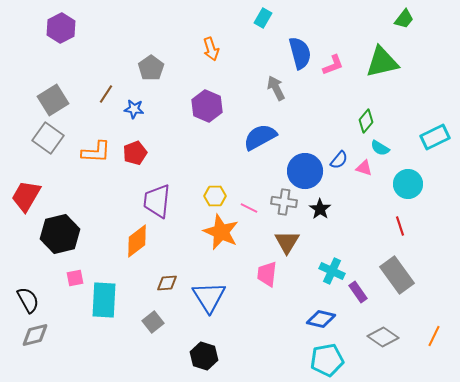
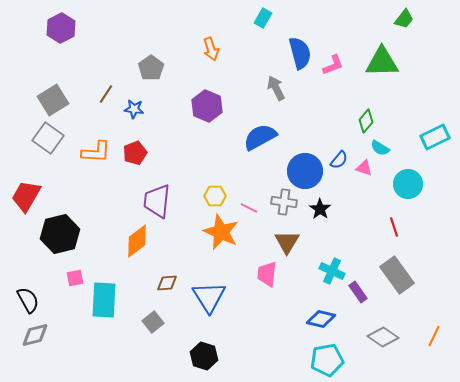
green triangle at (382, 62): rotated 12 degrees clockwise
red line at (400, 226): moved 6 px left, 1 px down
